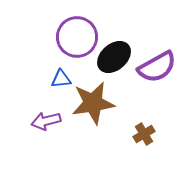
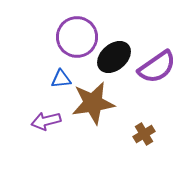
purple semicircle: rotated 6 degrees counterclockwise
